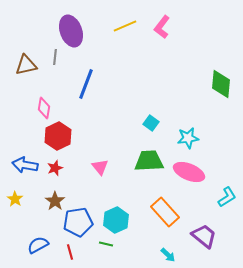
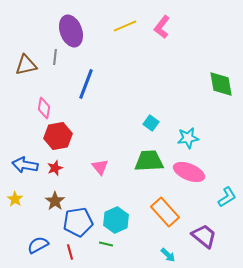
green diamond: rotated 16 degrees counterclockwise
red hexagon: rotated 16 degrees clockwise
